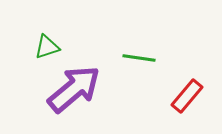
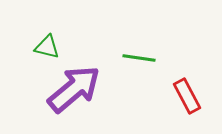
green triangle: rotated 32 degrees clockwise
red rectangle: rotated 68 degrees counterclockwise
